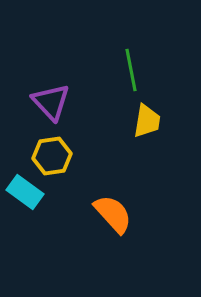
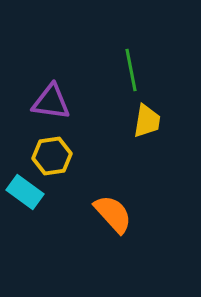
purple triangle: rotated 39 degrees counterclockwise
